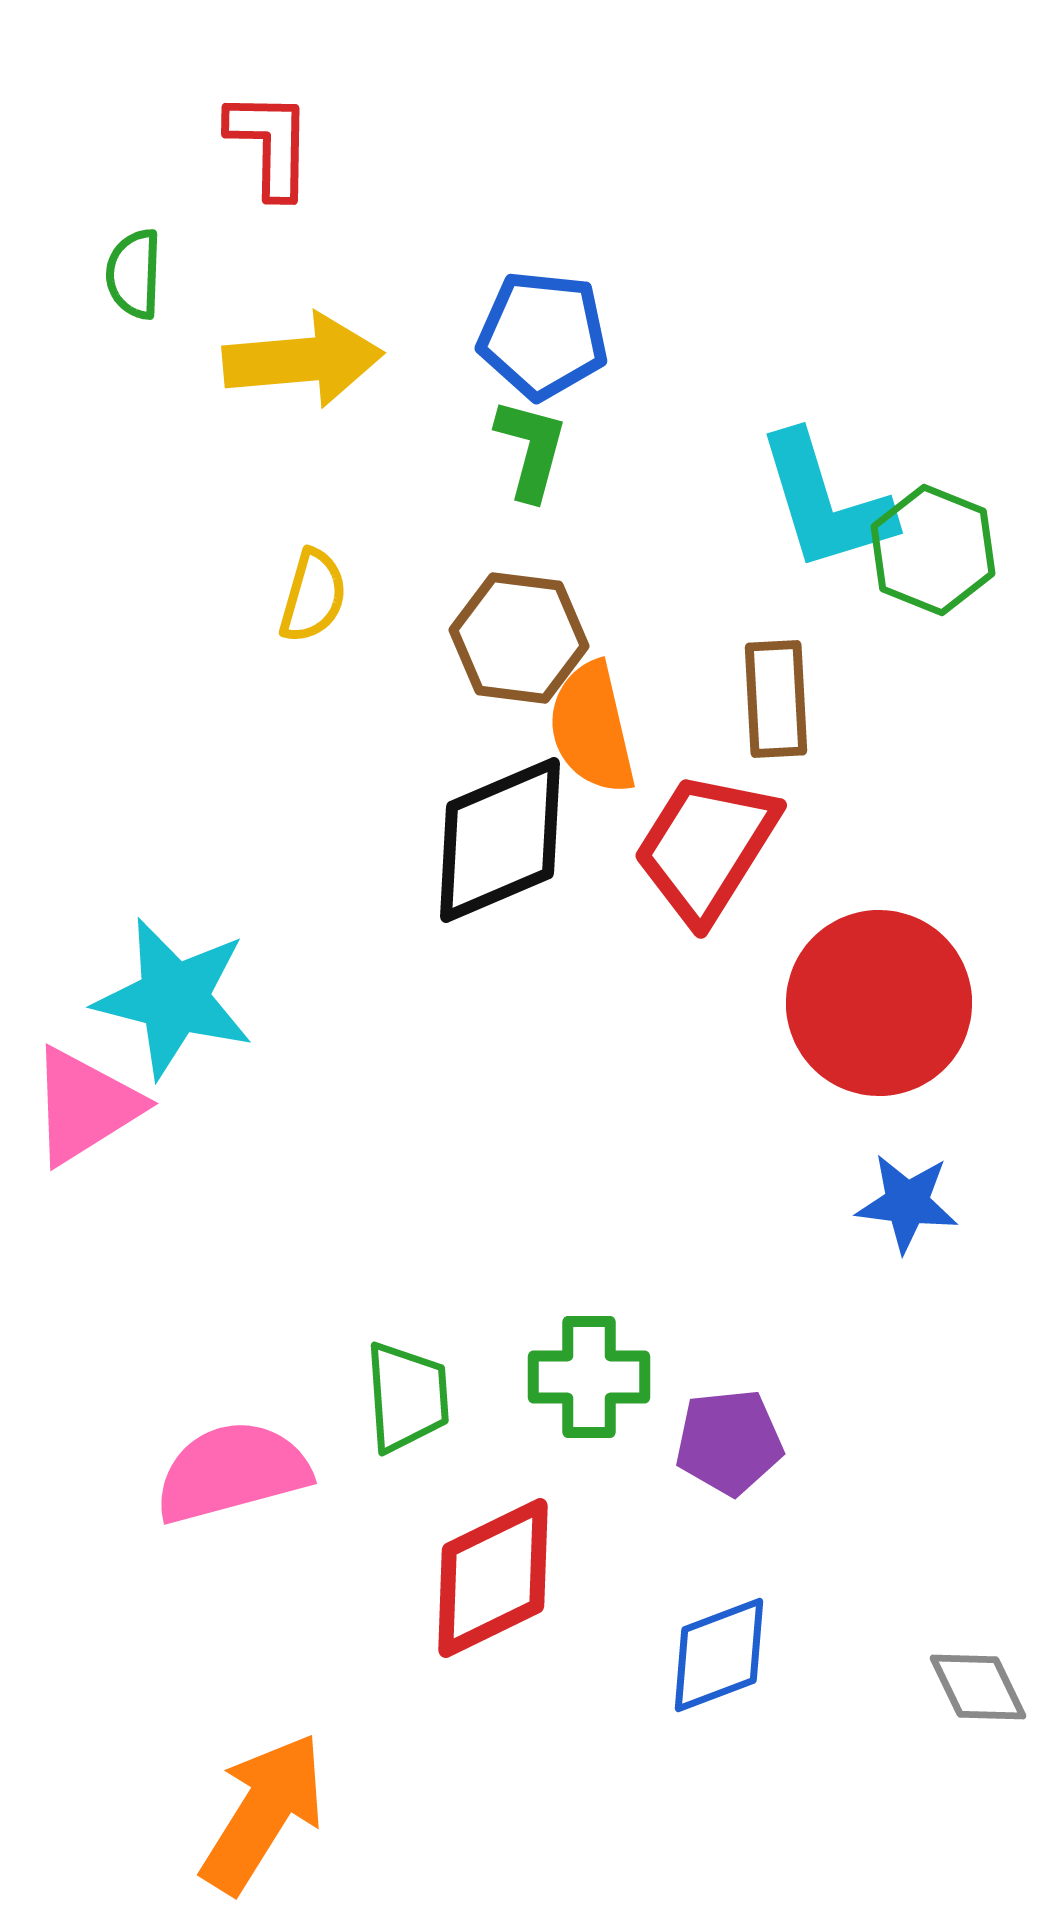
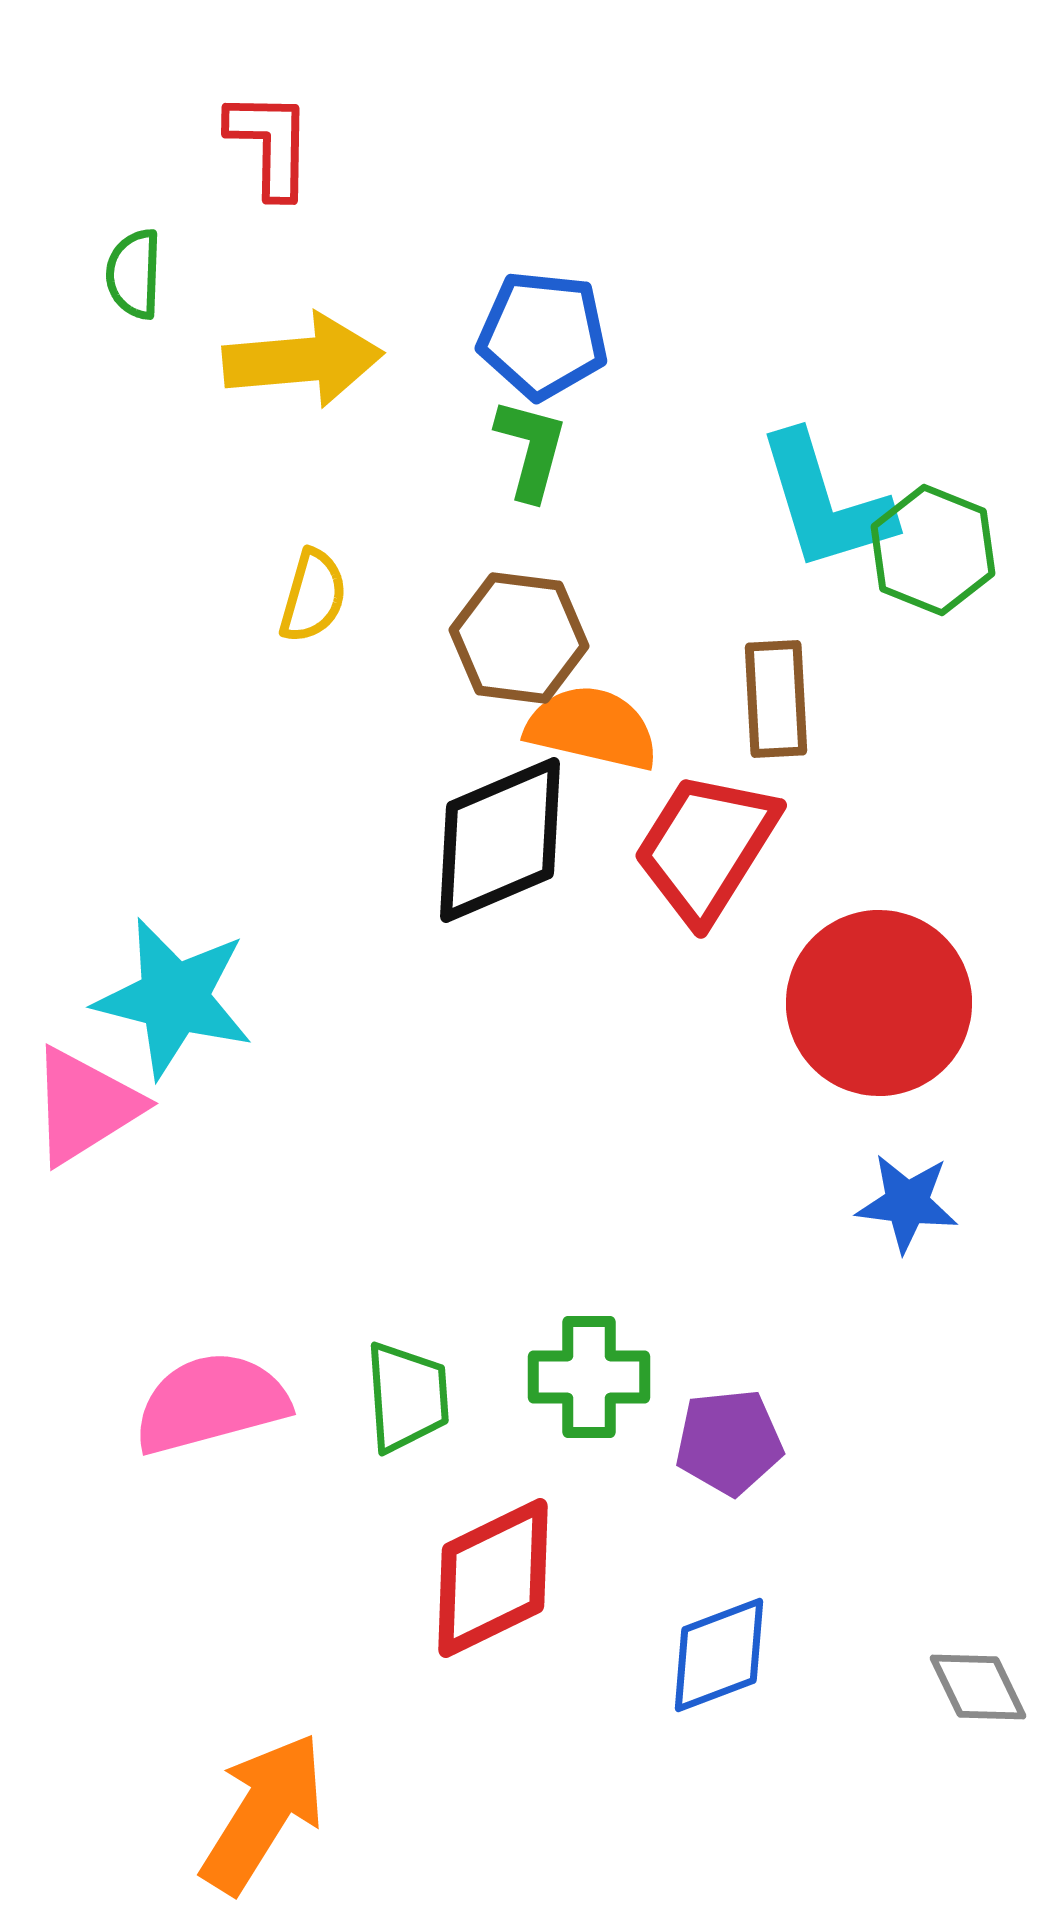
orange semicircle: rotated 116 degrees clockwise
pink semicircle: moved 21 px left, 69 px up
